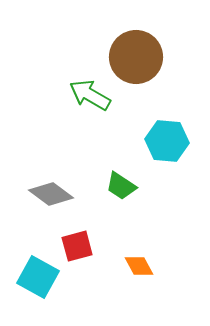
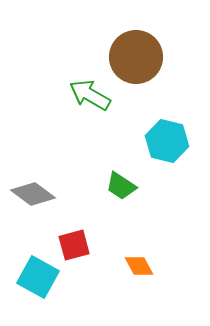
cyan hexagon: rotated 9 degrees clockwise
gray diamond: moved 18 px left
red square: moved 3 px left, 1 px up
